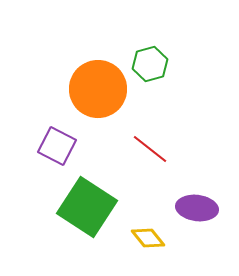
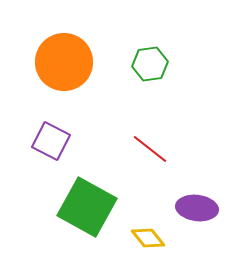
green hexagon: rotated 8 degrees clockwise
orange circle: moved 34 px left, 27 px up
purple square: moved 6 px left, 5 px up
green square: rotated 4 degrees counterclockwise
